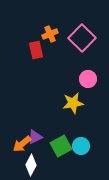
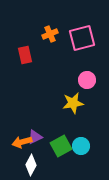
pink square: rotated 32 degrees clockwise
red rectangle: moved 11 px left, 5 px down
pink circle: moved 1 px left, 1 px down
orange arrow: moved 2 px up; rotated 24 degrees clockwise
